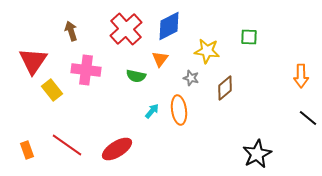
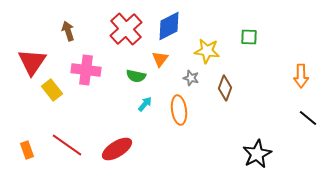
brown arrow: moved 3 px left
red triangle: moved 1 px left, 1 px down
brown diamond: rotated 30 degrees counterclockwise
cyan arrow: moved 7 px left, 7 px up
